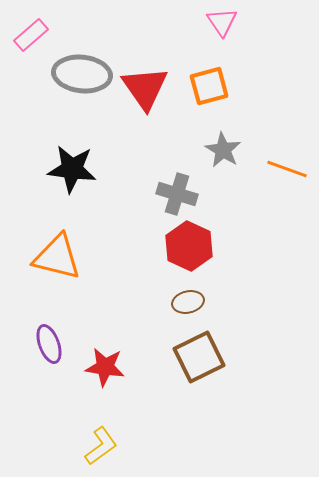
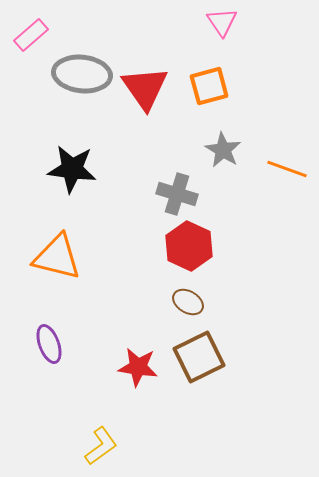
brown ellipse: rotated 44 degrees clockwise
red star: moved 33 px right
